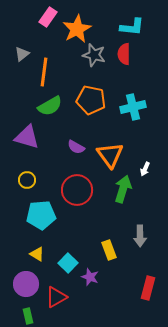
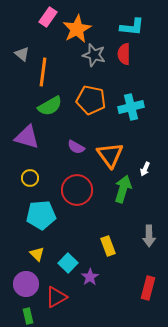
gray triangle: rotated 42 degrees counterclockwise
orange line: moved 1 px left
cyan cross: moved 2 px left
yellow circle: moved 3 px right, 2 px up
gray arrow: moved 9 px right
yellow rectangle: moved 1 px left, 4 px up
yellow triangle: rotated 14 degrees clockwise
purple star: rotated 18 degrees clockwise
